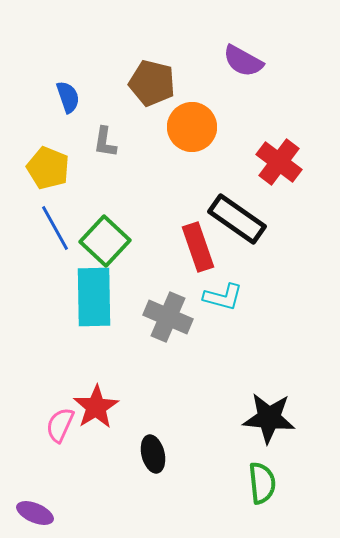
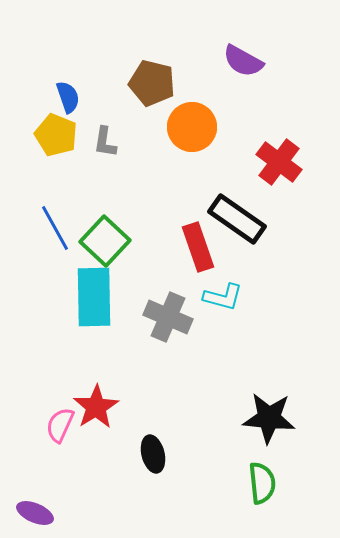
yellow pentagon: moved 8 px right, 33 px up
